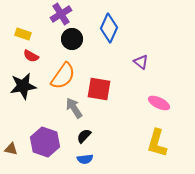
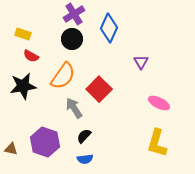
purple cross: moved 13 px right
purple triangle: rotated 21 degrees clockwise
red square: rotated 35 degrees clockwise
